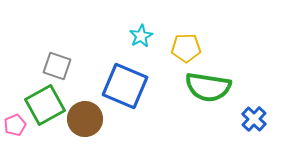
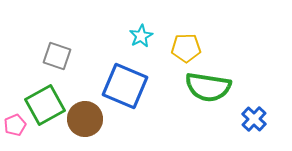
gray square: moved 10 px up
